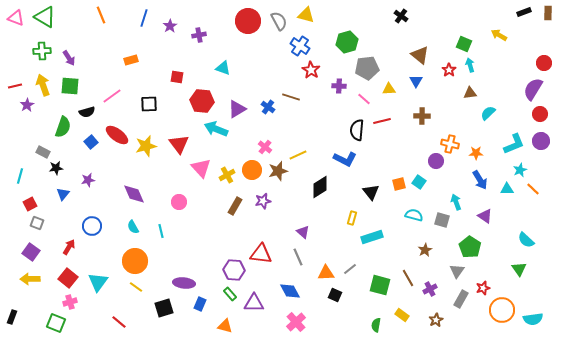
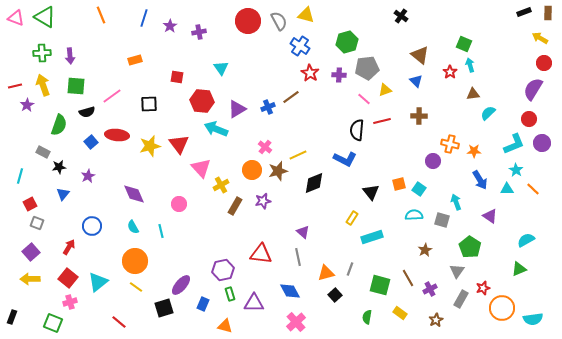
purple cross at (199, 35): moved 3 px up
yellow arrow at (499, 35): moved 41 px right, 3 px down
green cross at (42, 51): moved 2 px down
purple arrow at (69, 58): moved 1 px right, 2 px up; rotated 28 degrees clockwise
orange rectangle at (131, 60): moved 4 px right
cyan triangle at (223, 68): moved 2 px left; rotated 35 degrees clockwise
red star at (311, 70): moved 1 px left, 3 px down
red star at (449, 70): moved 1 px right, 2 px down
blue triangle at (416, 81): rotated 16 degrees counterclockwise
green square at (70, 86): moved 6 px right
purple cross at (339, 86): moved 11 px up
yellow triangle at (389, 89): moved 4 px left, 1 px down; rotated 16 degrees counterclockwise
brown triangle at (470, 93): moved 3 px right, 1 px down
brown line at (291, 97): rotated 54 degrees counterclockwise
blue cross at (268, 107): rotated 32 degrees clockwise
red circle at (540, 114): moved 11 px left, 5 px down
brown cross at (422, 116): moved 3 px left
green semicircle at (63, 127): moved 4 px left, 2 px up
red ellipse at (117, 135): rotated 30 degrees counterclockwise
purple circle at (541, 141): moved 1 px right, 2 px down
yellow star at (146, 146): moved 4 px right
orange star at (476, 153): moved 2 px left, 2 px up
purple circle at (436, 161): moved 3 px left
black star at (56, 168): moved 3 px right, 1 px up
cyan star at (520, 170): moved 4 px left; rotated 16 degrees counterclockwise
yellow cross at (227, 175): moved 6 px left, 10 px down
purple star at (88, 180): moved 4 px up; rotated 16 degrees counterclockwise
cyan square at (419, 182): moved 7 px down
black diamond at (320, 187): moved 6 px left, 4 px up; rotated 10 degrees clockwise
pink circle at (179, 202): moved 2 px down
cyan semicircle at (414, 215): rotated 18 degrees counterclockwise
purple triangle at (485, 216): moved 5 px right
yellow rectangle at (352, 218): rotated 16 degrees clockwise
cyan semicircle at (526, 240): rotated 108 degrees clockwise
purple square at (31, 252): rotated 12 degrees clockwise
gray line at (298, 257): rotated 12 degrees clockwise
gray line at (350, 269): rotated 32 degrees counterclockwise
green triangle at (519, 269): rotated 42 degrees clockwise
purple hexagon at (234, 270): moved 11 px left; rotated 15 degrees counterclockwise
orange triangle at (326, 273): rotated 12 degrees counterclockwise
cyan triangle at (98, 282): rotated 15 degrees clockwise
purple ellipse at (184, 283): moved 3 px left, 2 px down; rotated 55 degrees counterclockwise
green rectangle at (230, 294): rotated 24 degrees clockwise
black square at (335, 295): rotated 24 degrees clockwise
blue rectangle at (200, 304): moved 3 px right
orange circle at (502, 310): moved 2 px up
yellow rectangle at (402, 315): moved 2 px left, 2 px up
green square at (56, 323): moved 3 px left
green semicircle at (376, 325): moved 9 px left, 8 px up
